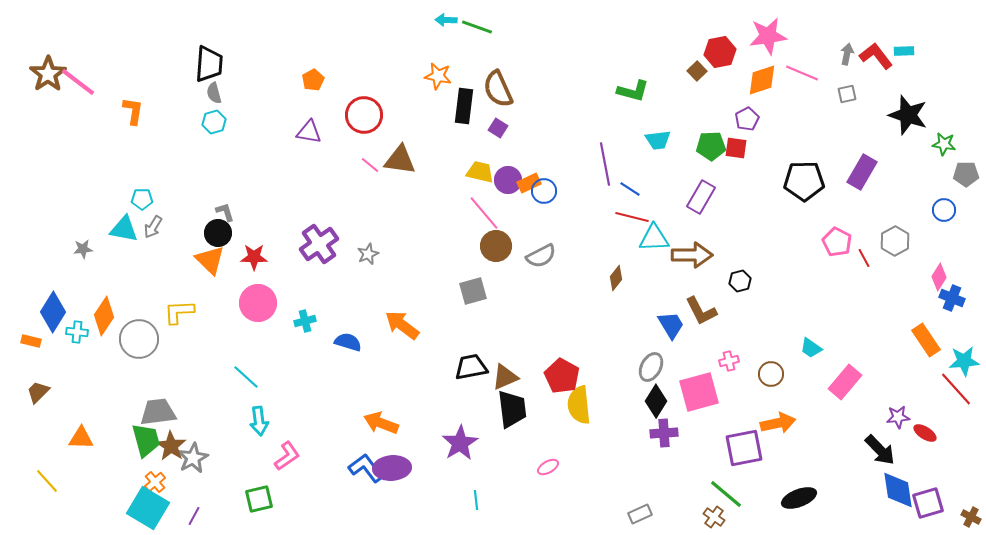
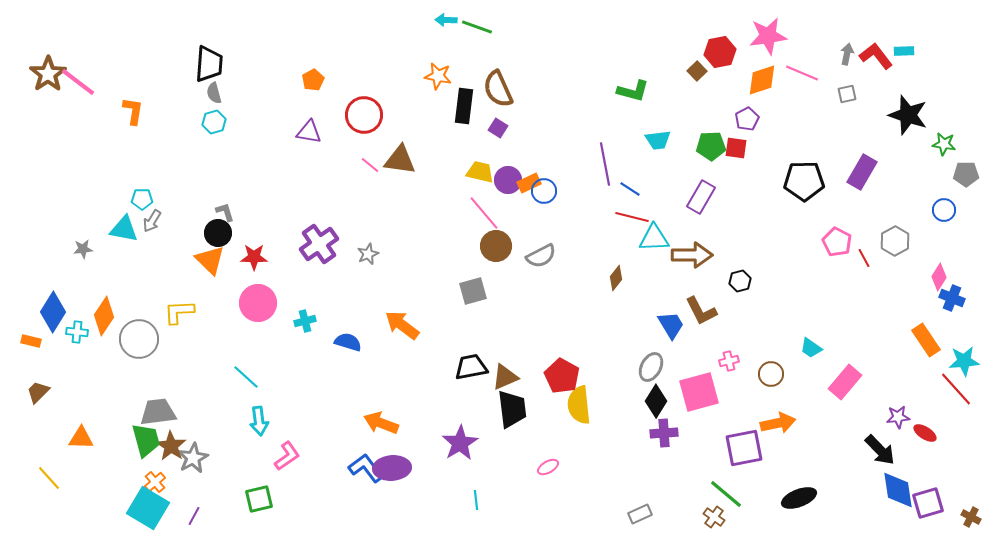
gray arrow at (153, 227): moved 1 px left, 6 px up
yellow line at (47, 481): moved 2 px right, 3 px up
